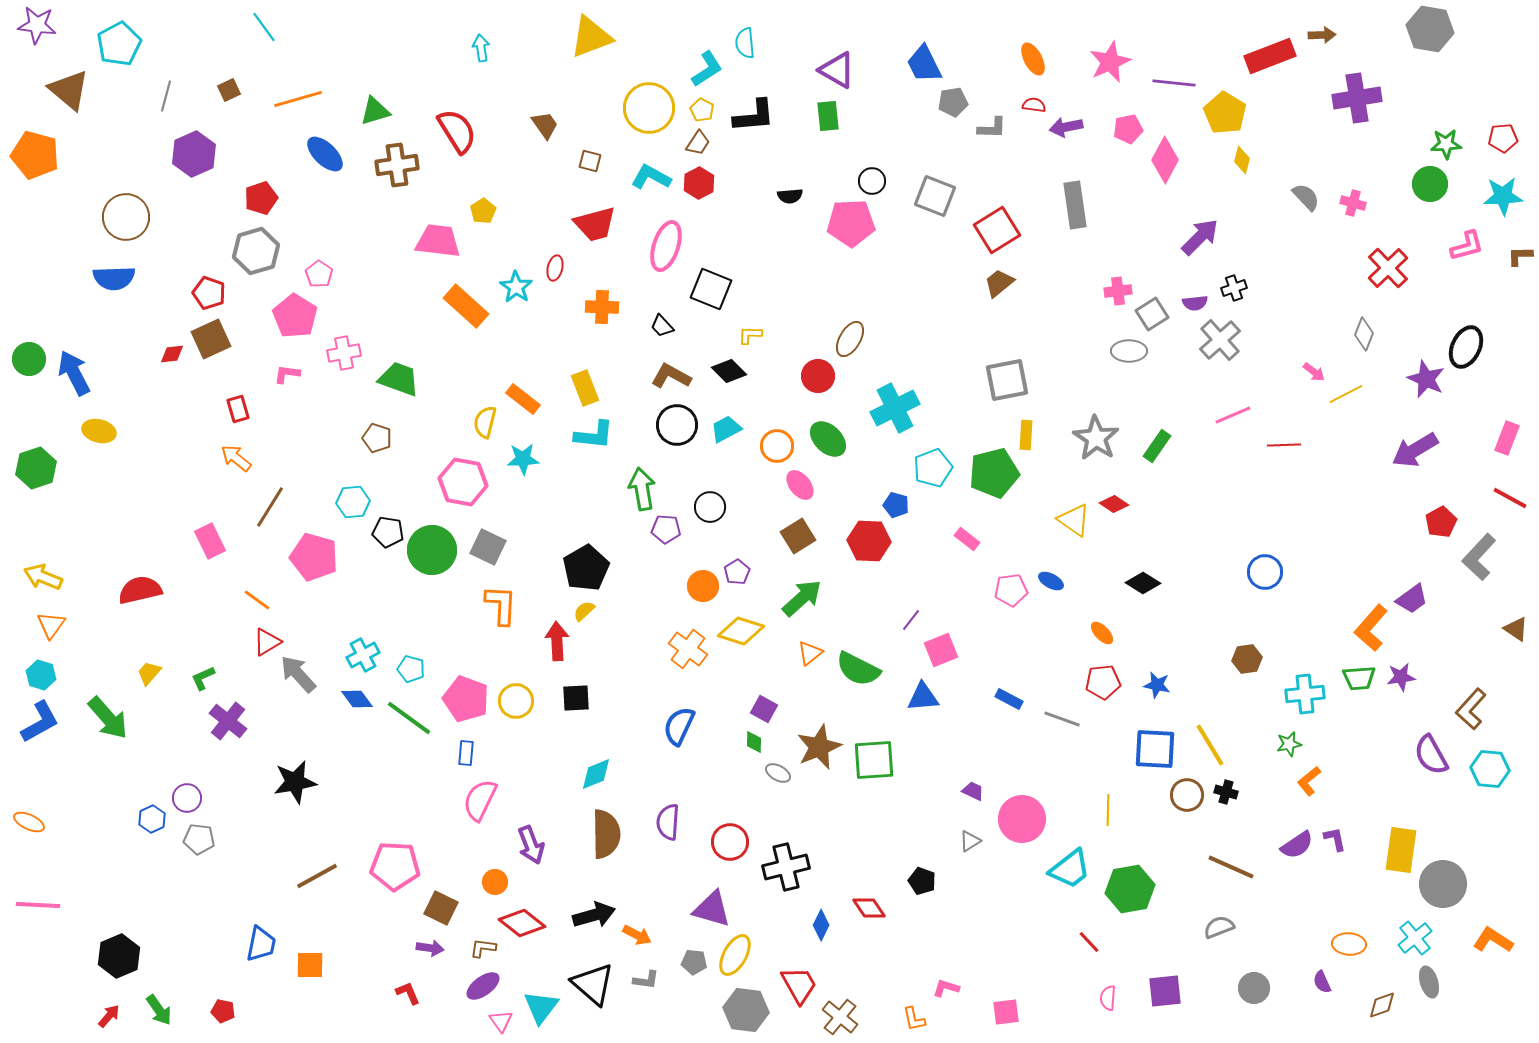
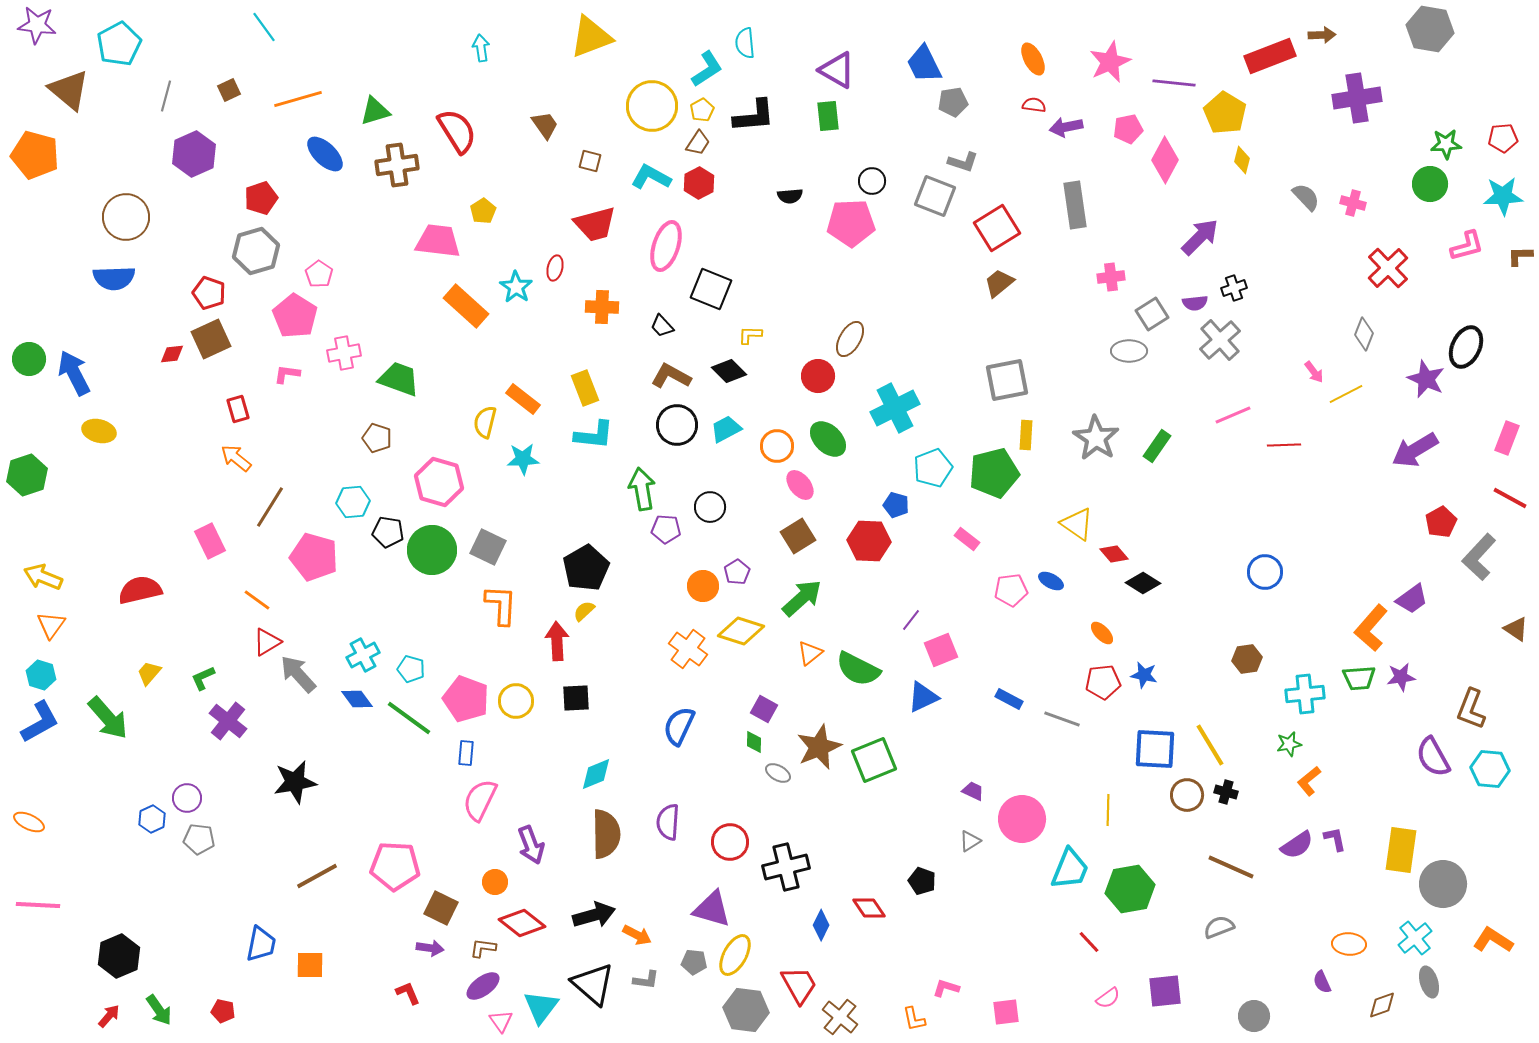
yellow circle at (649, 108): moved 3 px right, 2 px up
yellow pentagon at (702, 110): rotated 15 degrees clockwise
gray L-shape at (992, 128): moved 29 px left, 34 px down; rotated 16 degrees clockwise
red square at (997, 230): moved 2 px up
pink cross at (1118, 291): moved 7 px left, 14 px up
pink arrow at (1314, 372): rotated 15 degrees clockwise
green hexagon at (36, 468): moved 9 px left, 7 px down
pink hexagon at (463, 482): moved 24 px left; rotated 6 degrees clockwise
red diamond at (1114, 504): moved 50 px down; rotated 16 degrees clockwise
yellow triangle at (1074, 520): moved 3 px right, 4 px down
blue star at (1157, 685): moved 13 px left, 10 px up
blue triangle at (923, 697): rotated 20 degrees counterclockwise
brown L-shape at (1471, 709): rotated 21 degrees counterclockwise
purple semicircle at (1431, 755): moved 2 px right, 2 px down
green square at (874, 760): rotated 18 degrees counterclockwise
cyan trapezoid at (1070, 869): rotated 30 degrees counterclockwise
gray circle at (1254, 988): moved 28 px down
pink semicircle at (1108, 998): rotated 130 degrees counterclockwise
